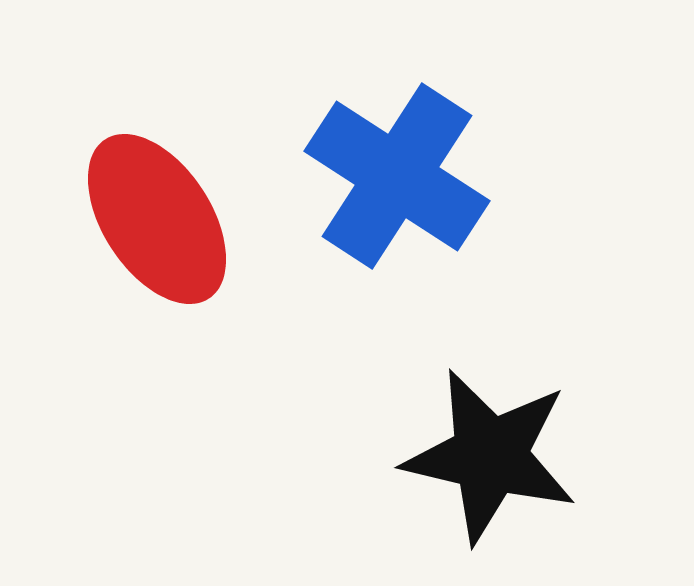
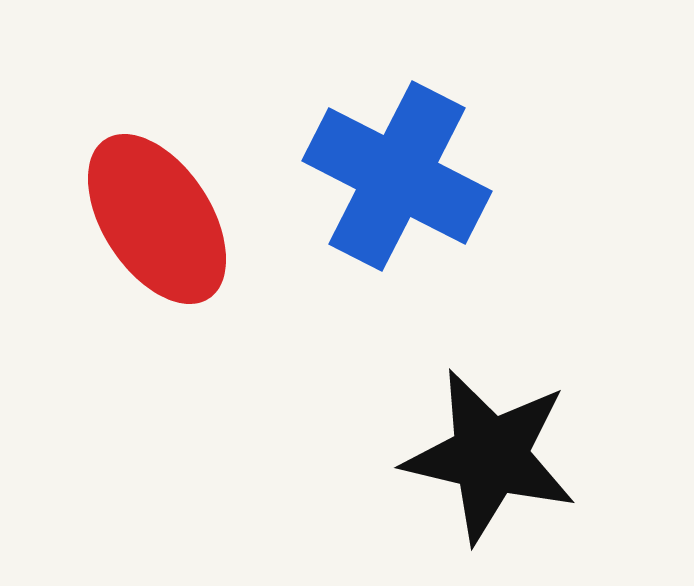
blue cross: rotated 6 degrees counterclockwise
